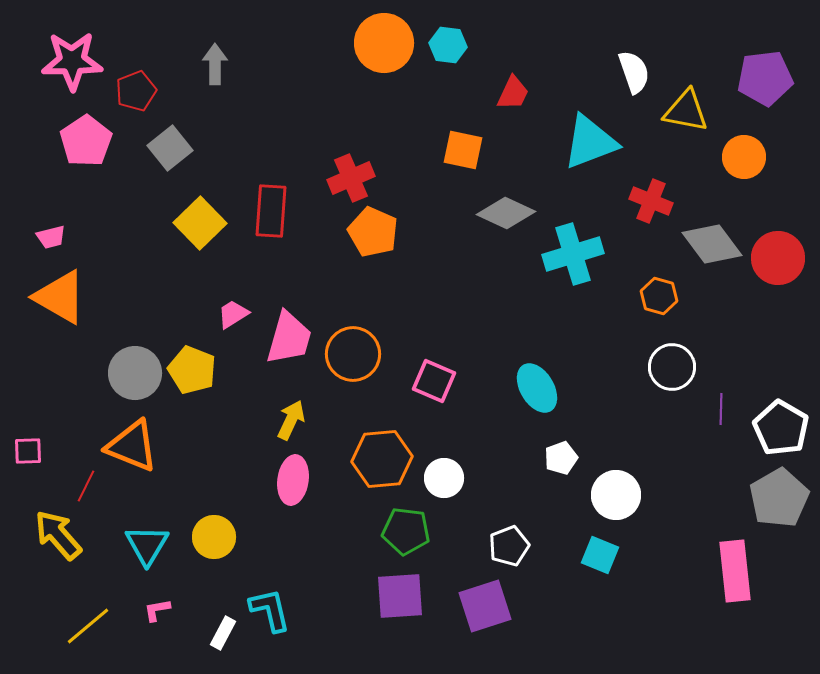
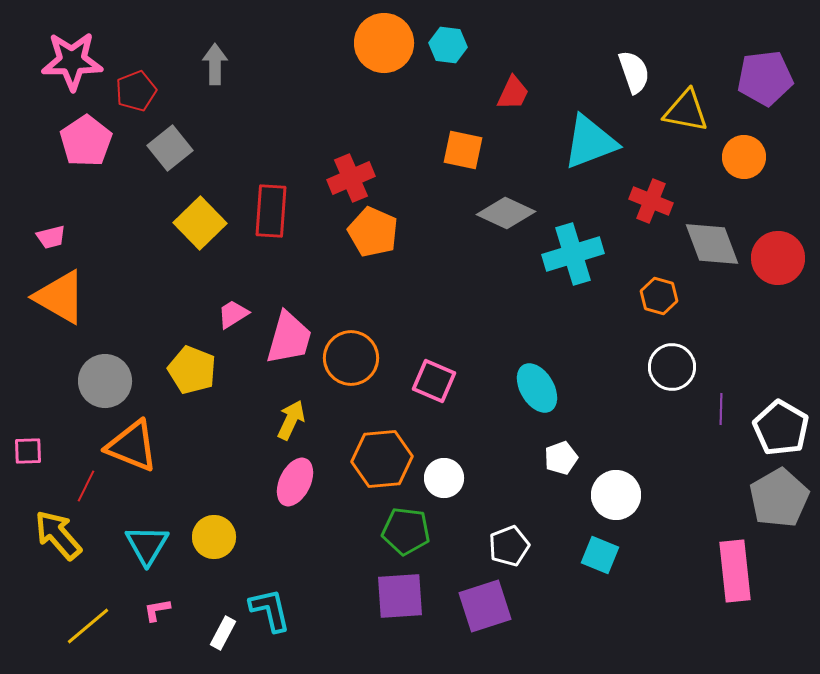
gray diamond at (712, 244): rotated 16 degrees clockwise
orange circle at (353, 354): moved 2 px left, 4 px down
gray circle at (135, 373): moved 30 px left, 8 px down
pink ellipse at (293, 480): moved 2 px right, 2 px down; rotated 18 degrees clockwise
